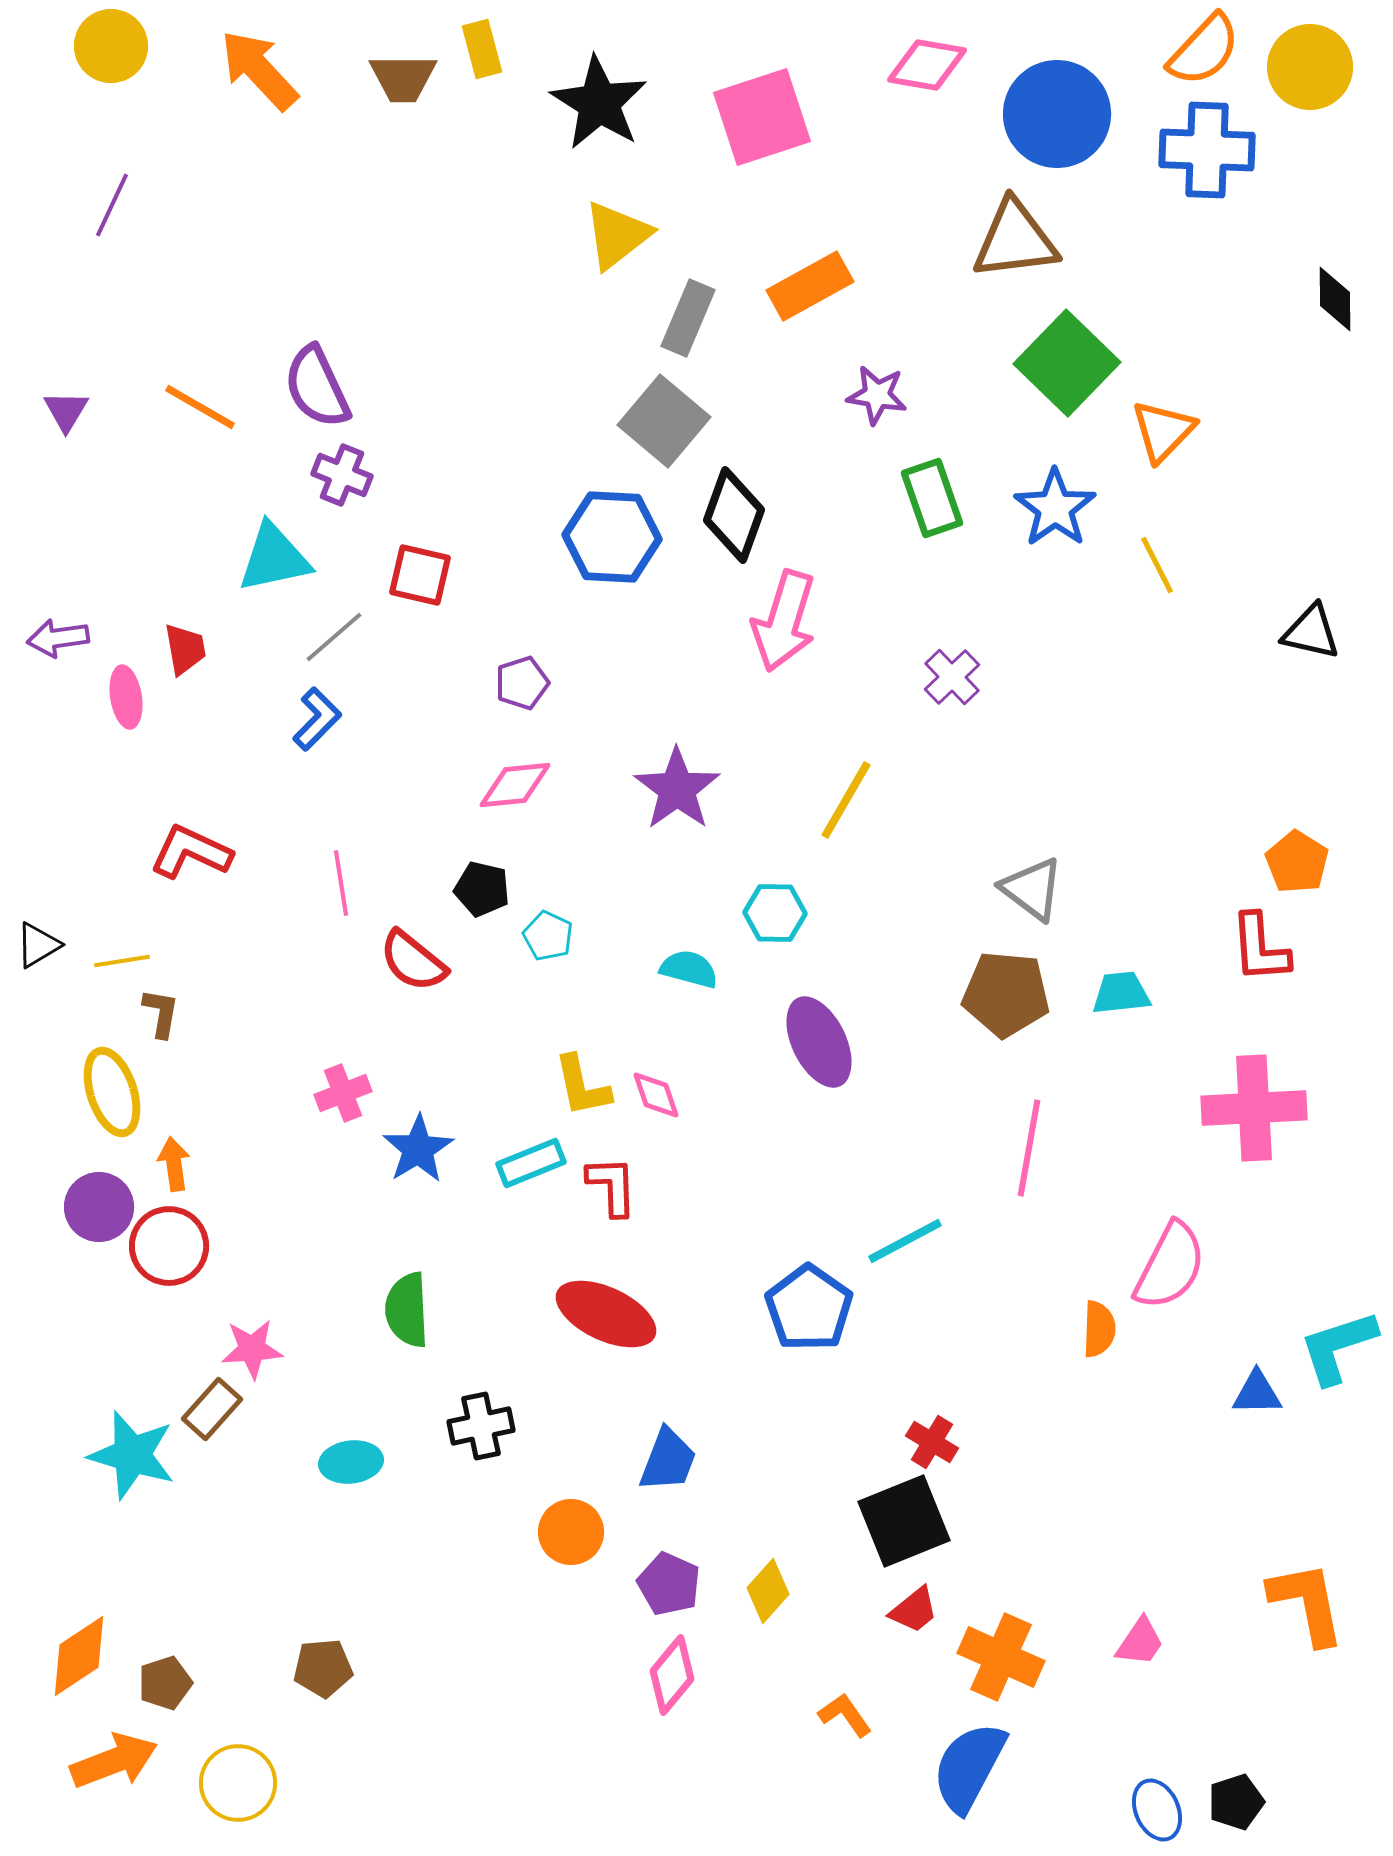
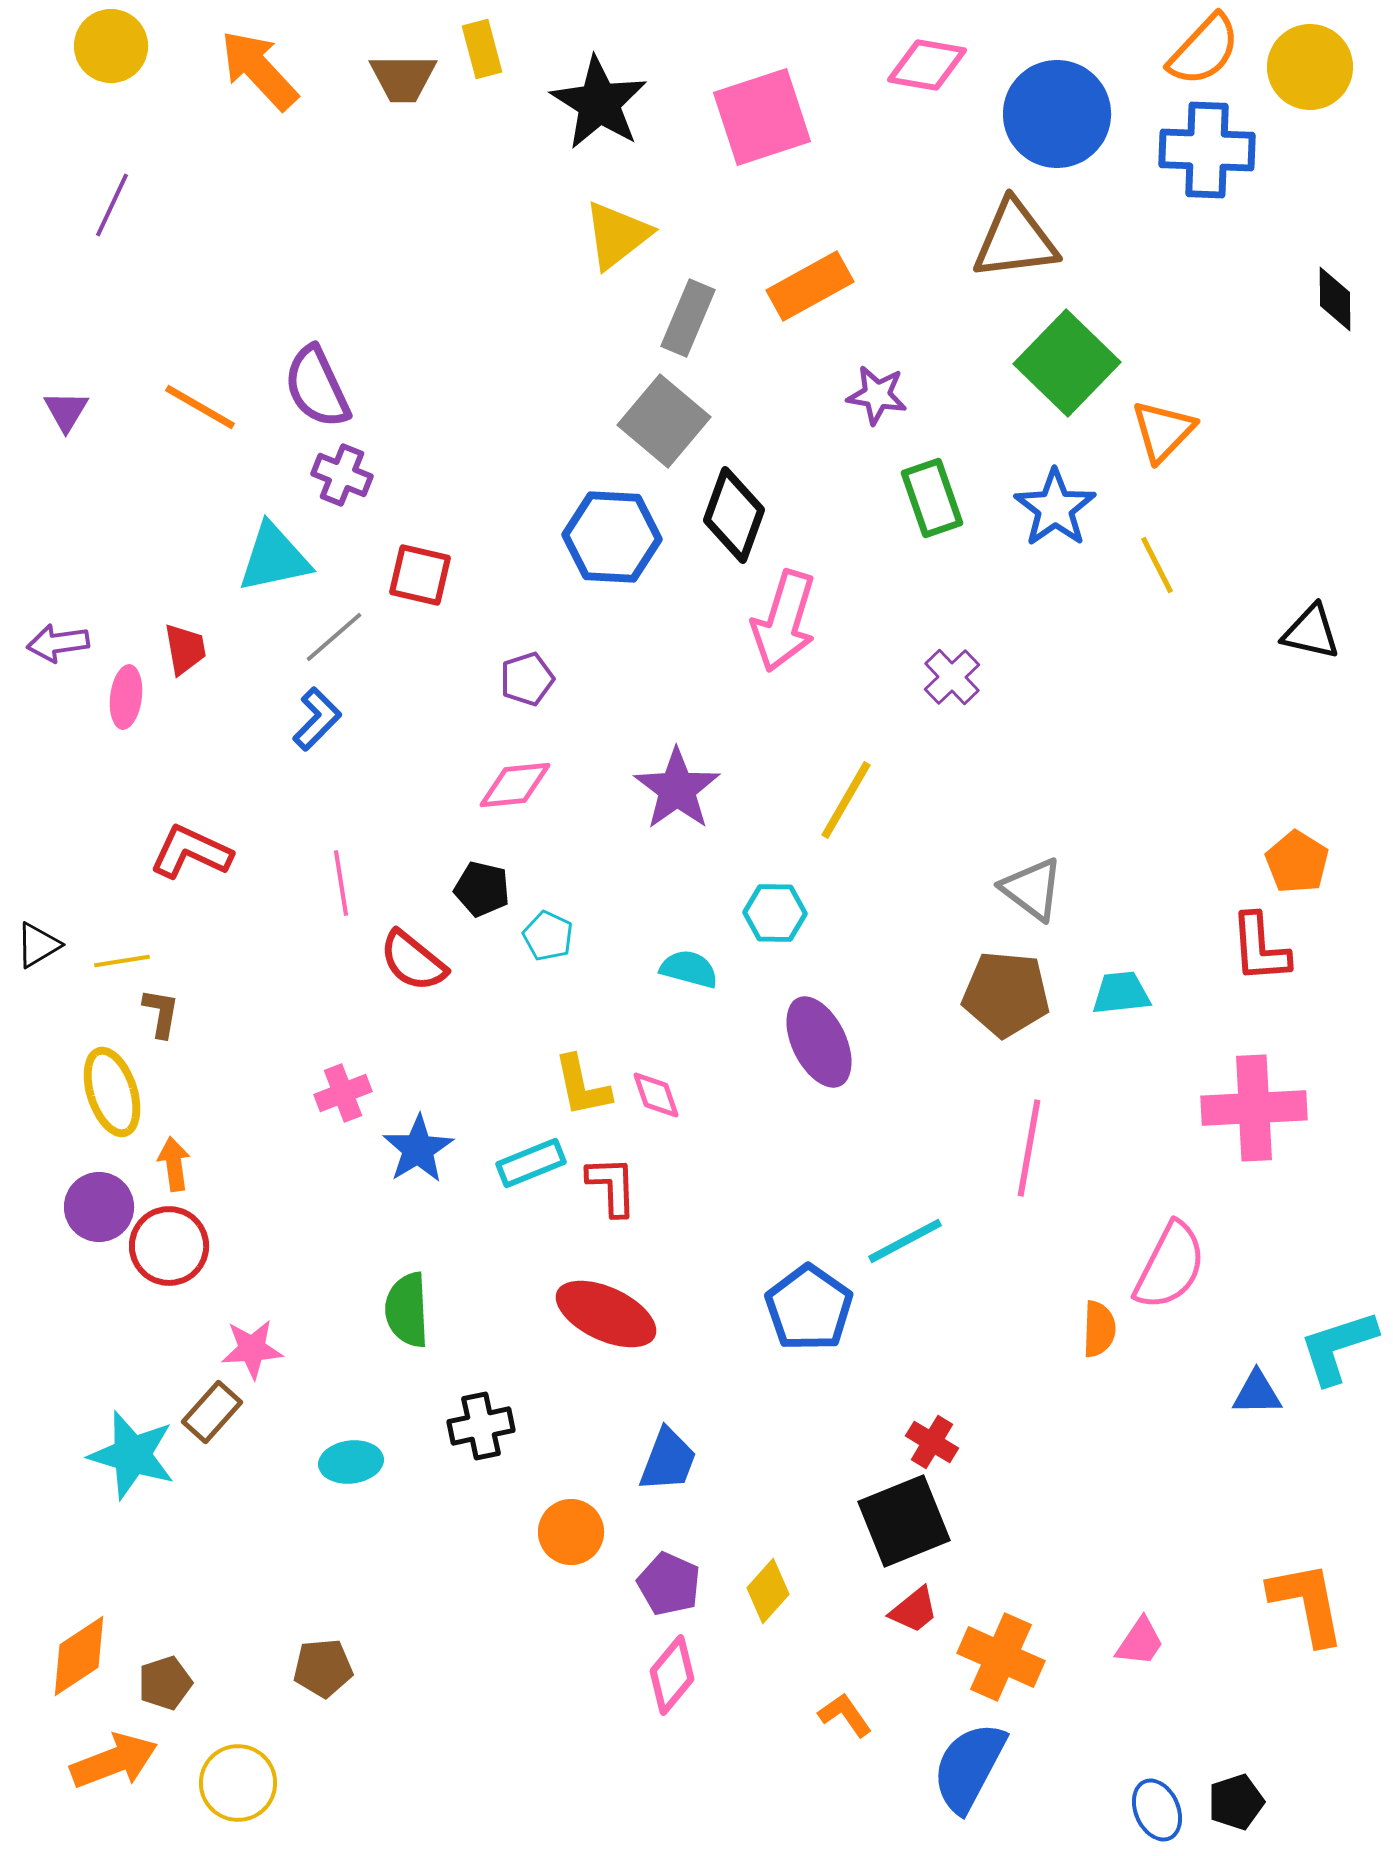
purple arrow at (58, 638): moved 5 px down
purple pentagon at (522, 683): moved 5 px right, 4 px up
pink ellipse at (126, 697): rotated 16 degrees clockwise
brown rectangle at (212, 1409): moved 3 px down
